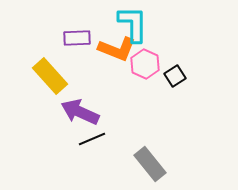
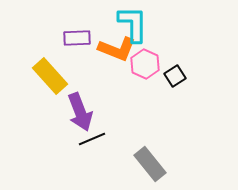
purple arrow: rotated 135 degrees counterclockwise
